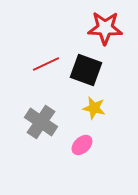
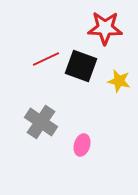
red line: moved 5 px up
black square: moved 5 px left, 4 px up
yellow star: moved 25 px right, 27 px up
pink ellipse: rotated 30 degrees counterclockwise
